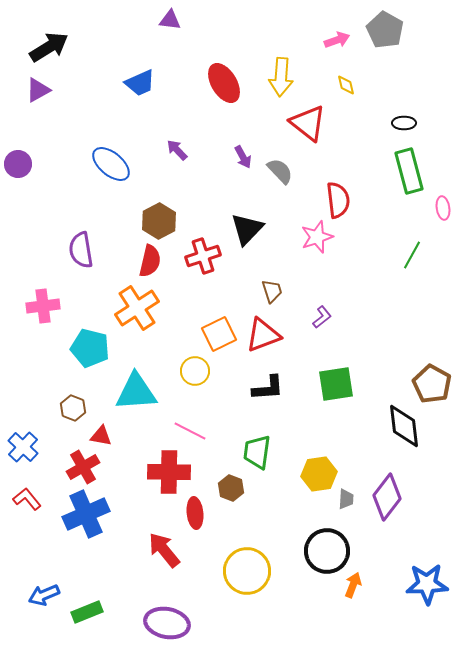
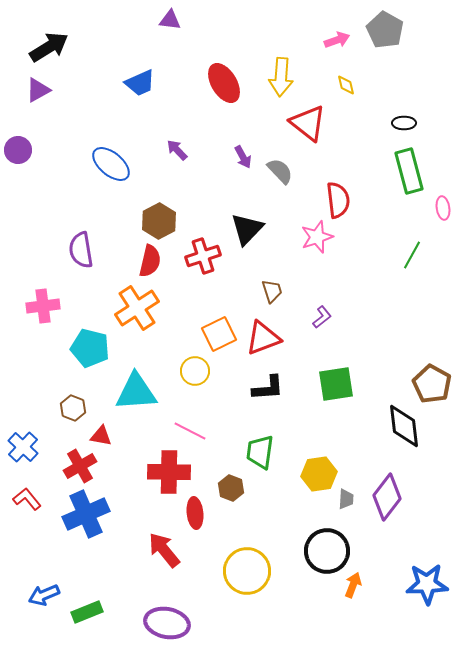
purple circle at (18, 164): moved 14 px up
red triangle at (263, 335): moved 3 px down
green trapezoid at (257, 452): moved 3 px right
red cross at (83, 467): moved 3 px left, 1 px up
